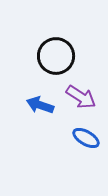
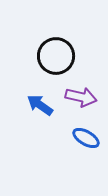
purple arrow: rotated 20 degrees counterclockwise
blue arrow: rotated 16 degrees clockwise
